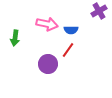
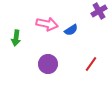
blue semicircle: rotated 32 degrees counterclockwise
green arrow: moved 1 px right
red line: moved 23 px right, 14 px down
